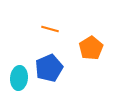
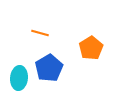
orange line: moved 10 px left, 4 px down
blue pentagon: rotated 8 degrees counterclockwise
